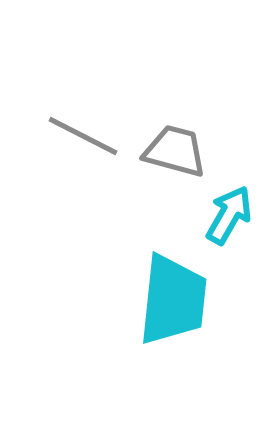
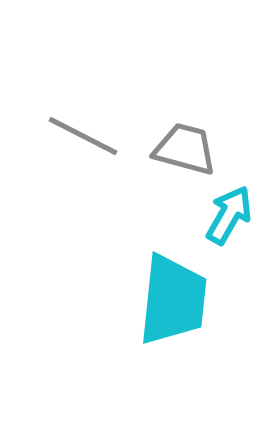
gray trapezoid: moved 10 px right, 2 px up
